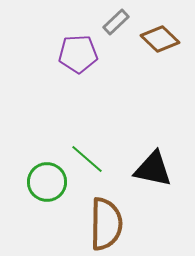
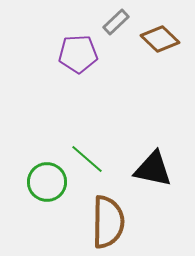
brown semicircle: moved 2 px right, 2 px up
